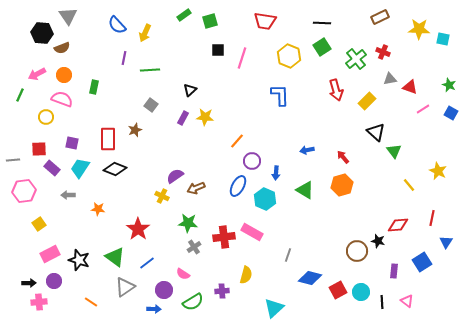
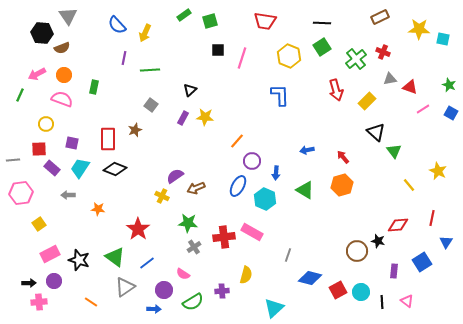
yellow circle at (46, 117): moved 7 px down
pink hexagon at (24, 191): moved 3 px left, 2 px down
